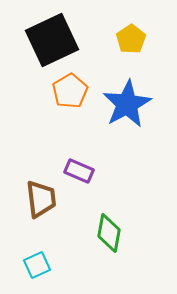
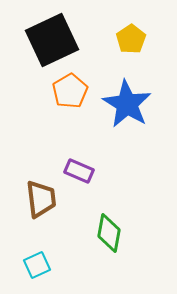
blue star: rotated 12 degrees counterclockwise
